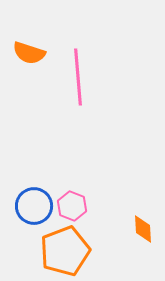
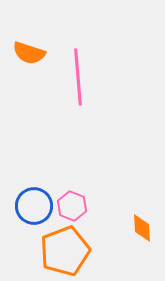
orange diamond: moved 1 px left, 1 px up
